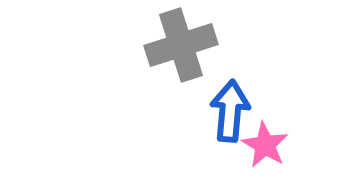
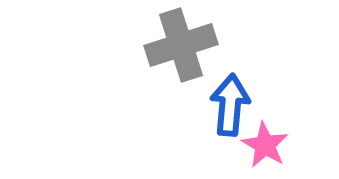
blue arrow: moved 6 px up
